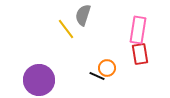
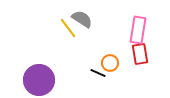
gray semicircle: moved 1 px left, 4 px down; rotated 105 degrees clockwise
yellow line: moved 2 px right, 1 px up
orange circle: moved 3 px right, 5 px up
black line: moved 1 px right, 3 px up
